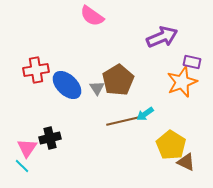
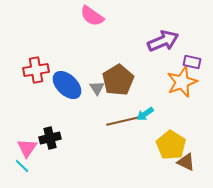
purple arrow: moved 1 px right, 4 px down
